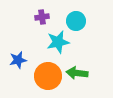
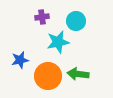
blue star: moved 2 px right
green arrow: moved 1 px right, 1 px down
